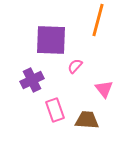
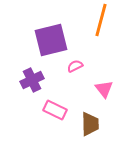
orange line: moved 3 px right
purple square: rotated 16 degrees counterclockwise
pink semicircle: rotated 21 degrees clockwise
pink rectangle: rotated 45 degrees counterclockwise
brown trapezoid: moved 3 px right, 4 px down; rotated 85 degrees clockwise
